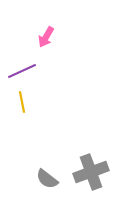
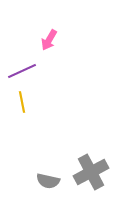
pink arrow: moved 3 px right, 3 px down
gray cross: rotated 8 degrees counterclockwise
gray semicircle: moved 1 px right, 2 px down; rotated 25 degrees counterclockwise
